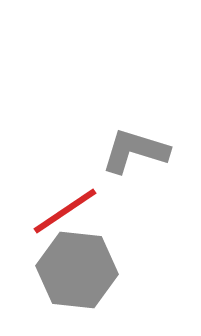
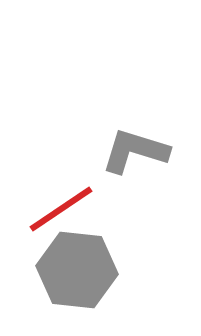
red line: moved 4 px left, 2 px up
